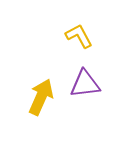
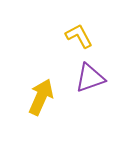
purple triangle: moved 5 px right, 6 px up; rotated 12 degrees counterclockwise
